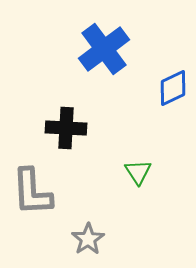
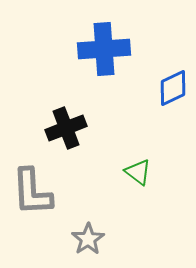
blue cross: rotated 33 degrees clockwise
black cross: rotated 24 degrees counterclockwise
green triangle: rotated 20 degrees counterclockwise
